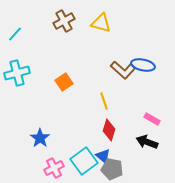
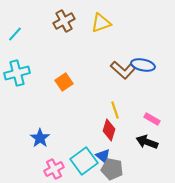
yellow triangle: rotated 35 degrees counterclockwise
yellow line: moved 11 px right, 9 px down
pink cross: moved 1 px down
